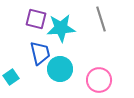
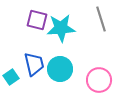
purple square: moved 1 px right, 1 px down
blue trapezoid: moved 6 px left, 11 px down
